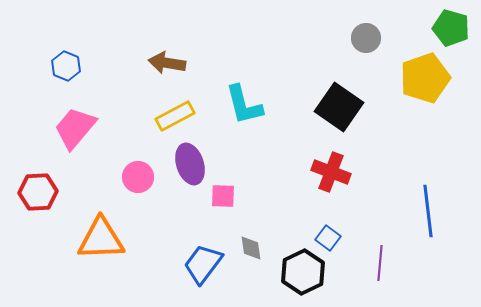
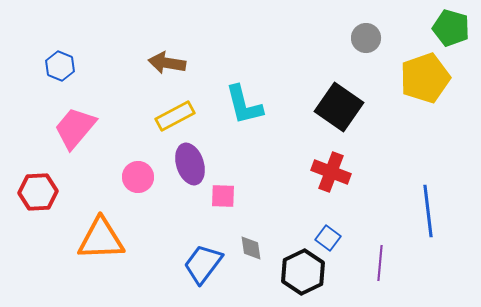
blue hexagon: moved 6 px left
